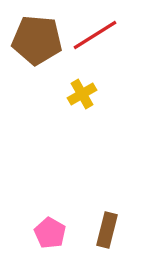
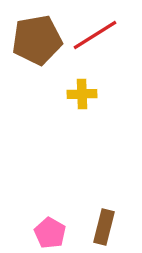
brown pentagon: rotated 15 degrees counterclockwise
yellow cross: rotated 28 degrees clockwise
brown rectangle: moved 3 px left, 3 px up
